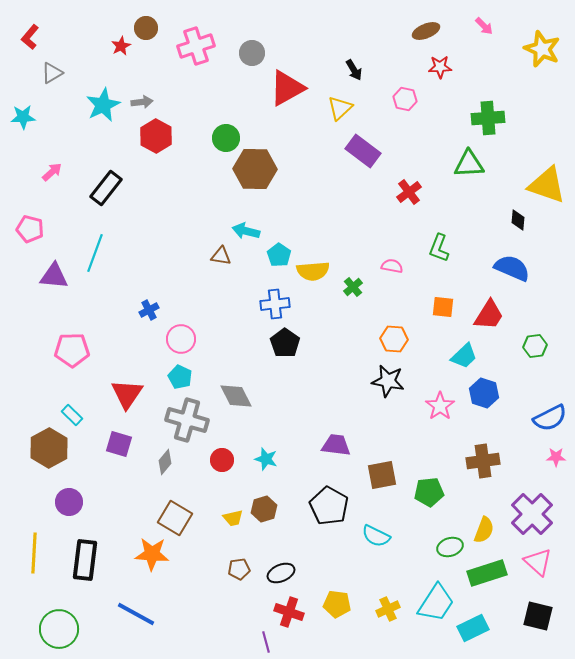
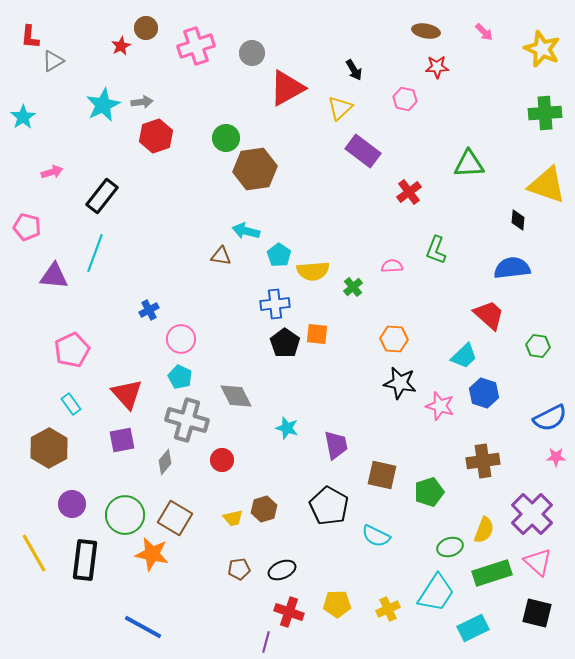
pink arrow at (484, 26): moved 6 px down
brown ellipse at (426, 31): rotated 32 degrees clockwise
red L-shape at (30, 37): rotated 35 degrees counterclockwise
red star at (440, 67): moved 3 px left
gray triangle at (52, 73): moved 1 px right, 12 px up
cyan star at (23, 117): rotated 30 degrees counterclockwise
green cross at (488, 118): moved 57 px right, 5 px up
red hexagon at (156, 136): rotated 12 degrees clockwise
brown hexagon at (255, 169): rotated 9 degrees counterclockwise
pink arrow at (52, 172): rotated 25 degrees clockwise
black rectangle at (106, 188): moved 4 px left, 8 px down
pink pentagon at (30, 229): moved 3 px left, 2 px up
green L-shape at (439, 248): moved 3 px left, 2 px down
pink semicircle at (392, 266): rotated 15 degrees counterclockwise
blue semicircle at (512, 268): rotated 30 degrees counterclockwise
orange square at (443, 307): moved 126 px left, 27 px down
red trapezoid at (489, 315): rotated 80 degrees counterclockwise
green hexagon at (535, 346): moved 3 px right; rotated 15 degrees clockwise
pink pentagon at (72, 350): rotated 24 degrees counterclockwise
black star at (388, 381): moved 12 px right, 2 px down
red triangle at (127, 394): rotated 16 degrees counterclockwise
pink star at (440, 406): rotated 20 degrees counterclockwise
cyan rectangle at (72, 415): moved 1 px left, 11 px up; rotated 10 degrees clockwise
purple square at (119, 444): moved 3 px right, 4 px up; rotated 28 degrees counterclockwise
purple trapezoid at (336, 445): rotated 72 degrees clockwise
cyan star at (266, 459): moved 21 px right, 31 px up
brown square at (382, 475): rotated 24 degrees clockwise
green pentagon at (429, 492): rotated 12 degrees counterclockwise
purple circle at (69, 502): moved 3 px right, 2 px down
yellow line at (34, 553): rotated 33 degrees counterclockwise
orange star at (152, 554): rotated 8 degrees clockwise
black ellipse at (281, 573): moved 1 px right, 3 px up
green rectangle at (487, 573): moved 5 px right
cyan trapezoid at (436, 603): moved 10 px up
yellow pentagon at (337, 604): rotated 8 degrees counterclockwise
blue line at (136, 614): moved 7 px right, 13 px down
black square at (538, 616): moved 1 px left, 3 px up
green circle at (59, 629): moved 66 px right, 114 px up
purple line at (266, 642): rotated 30 degrees clockwise
